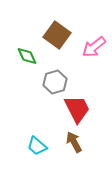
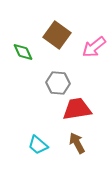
green diamond: moved 4 px left, 4 px up
gray hexagon: moved 3 px right, 1 px down; rotated 20 degrees clockwise
red trapezoid: rotated 72 degrees counterclockwise
brown arrow: moved 3 px right, 1 px down
cyan trapezoid: moved 1 px right, 1 px up
